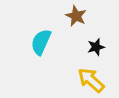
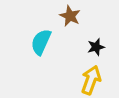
brown star: moved 6 px left
yellow arrow: rotated 68 degrees clockwise
